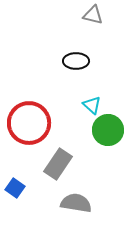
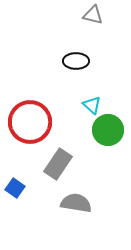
red circle: moved 1 px right, 1 px up
